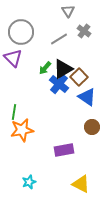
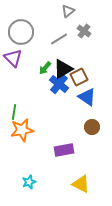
gray triangle: rotated 24 degrees clockwise
brown square: rotated 18 degrees clockwise
